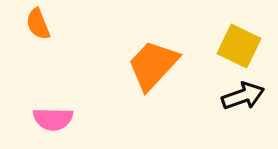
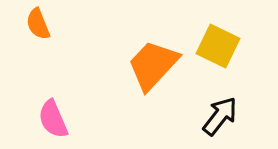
yellow square: moved 21 px left
black arrow: moved 23 px left, 20 px down; rotated 33 degrees counterclockwise
pink semicircle: rotated 66 degrees clockwise
